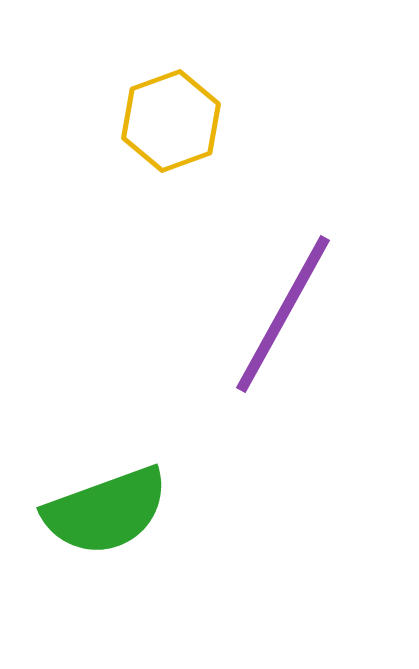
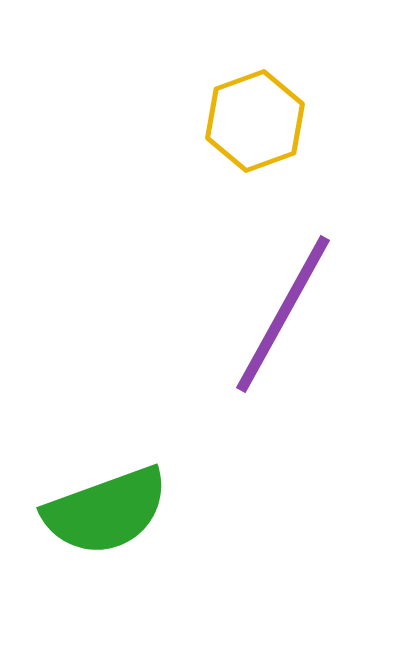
yellow hexagon: moved 84 px right
